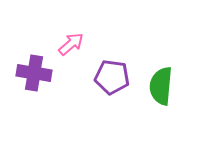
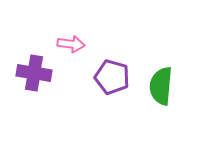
pink arrow: rotated 48 degrees clockwise
purple pentagon: rotated 8 degrees clockwise
